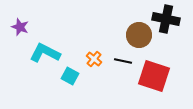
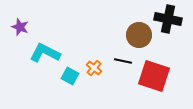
black cross: moved 2 px right
orange cross: moved 9 px down
